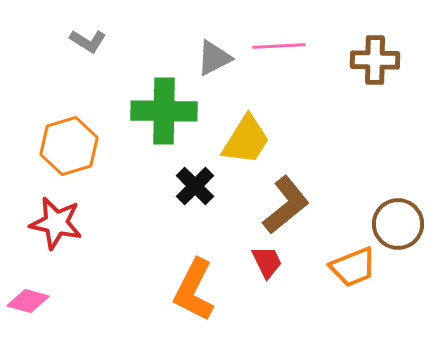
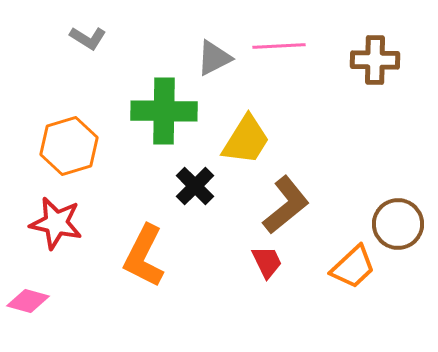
gray L-shape: moved 3 px up
orange trapezoid: rotated 21 degrees counterclockwise
orange L-shape: moved 50 px left, 34 px up
